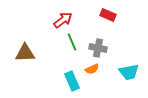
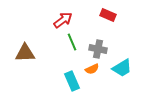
gray cross: moved 1 px down
cyan trapezoid: moved 7 px left, 4 px up; rotated 20 degrees counterclockwise
